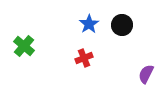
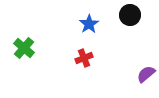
black circle: moved 8 px right, 10 px up
green cross: moved 2 px down
purple semicircle: rotated 24 degrees clockwise
